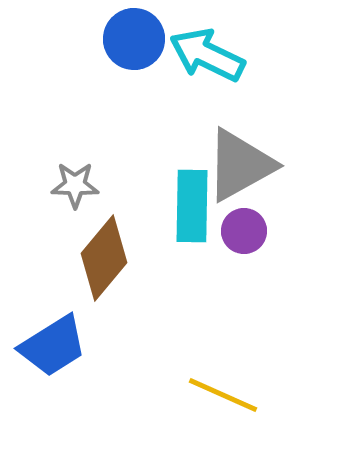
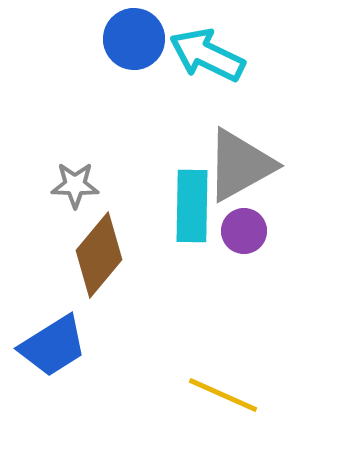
brown diamond: moved 5 px left, 3 px up
